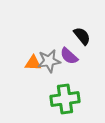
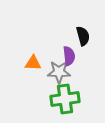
black semicircle: moved 1 px right; rotated 24 degrees clockwise
purple semicircle: rotated 138 degrees counterclockwise
gray star: moved 10 px right, 11 px down; rotated 10 degrees clockwise
